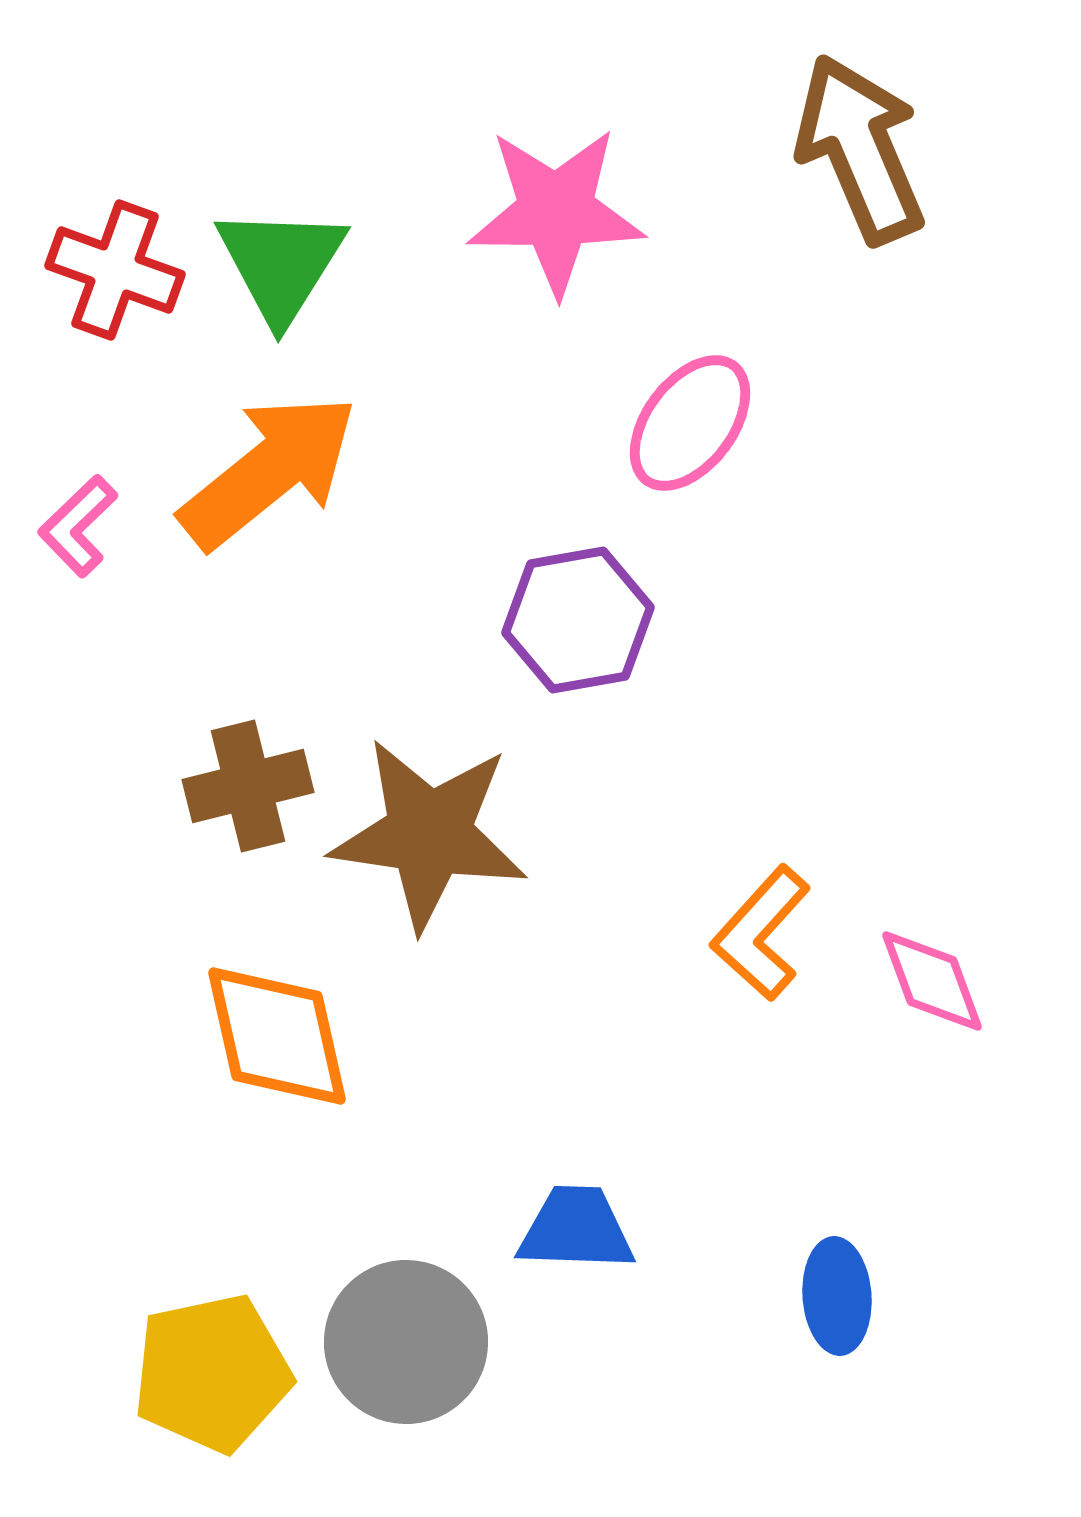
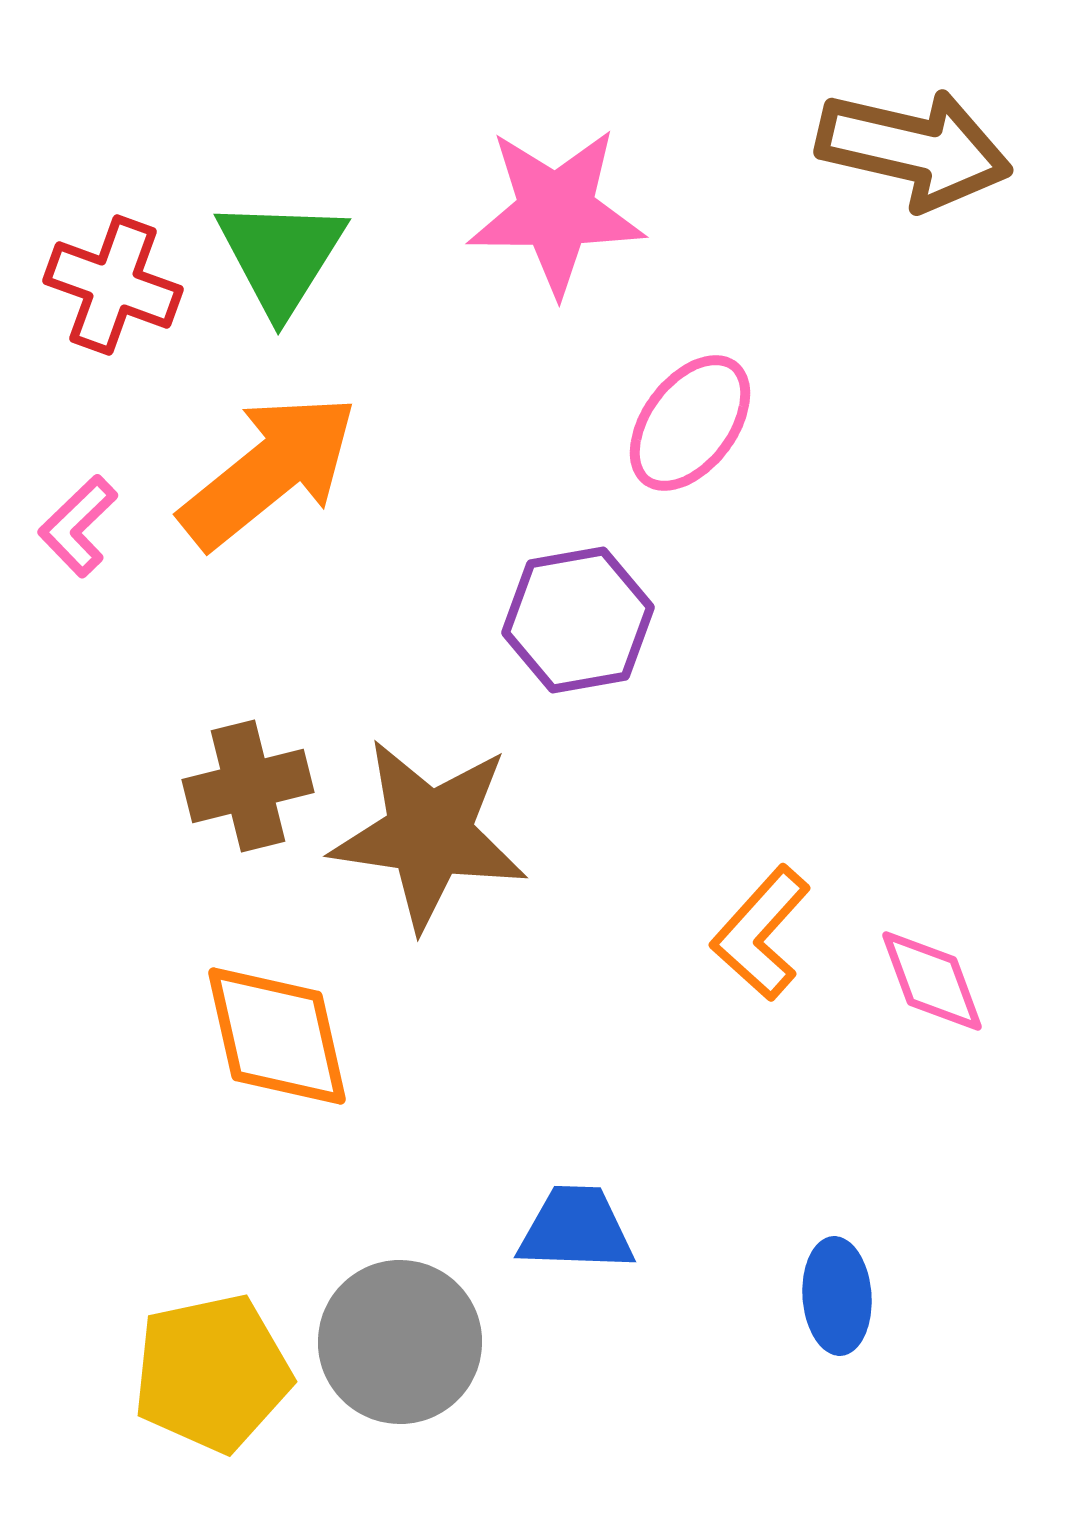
brown arrow: moved 54 px right; rotated 126 degrees clockwise
green triangle: moved 8 px up
red cross: moved 2 px left, 15 px down
gray circle: moved 6 px left
